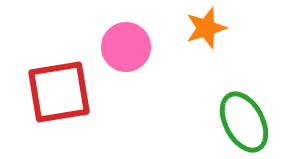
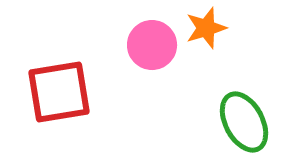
pink circle: moved 26 px right, 2 px up
